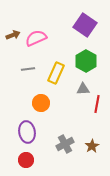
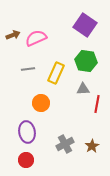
green hexagon: rotated 20 degrees counterclockwise
